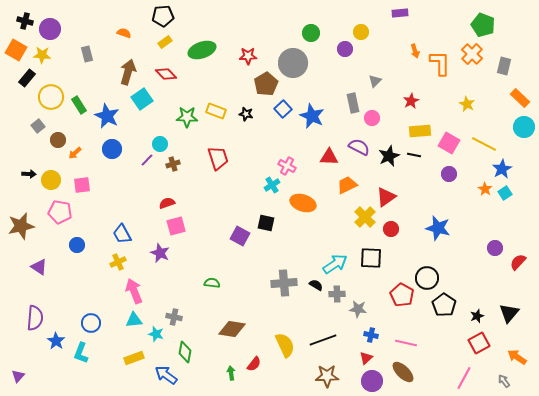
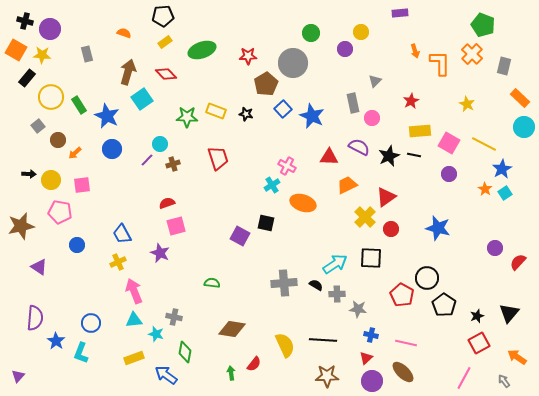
black line at (323, 340): rotated 24 degrees clockwise
